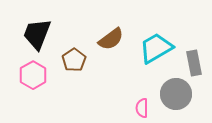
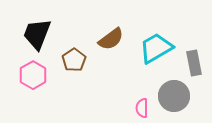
gray circle: moved 2 px left, 2 px down
